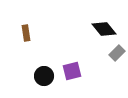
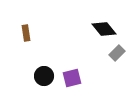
purple square: moved 7 px down
